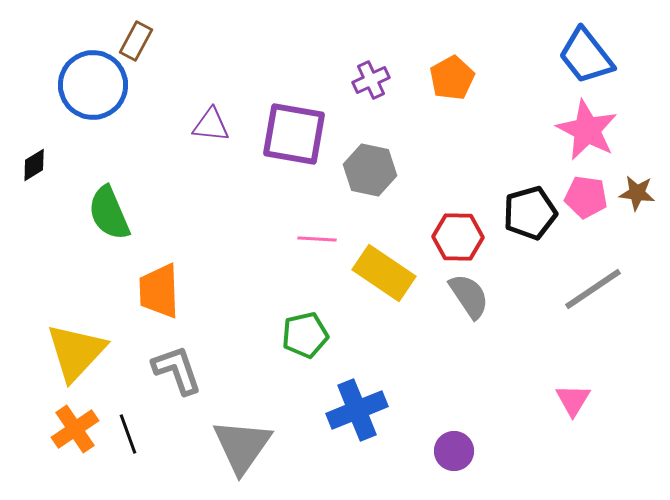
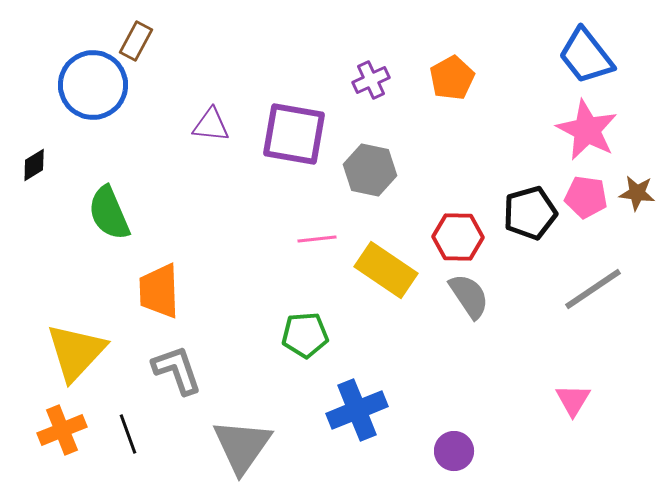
pink line: rotated 9 degrees counterclockwise
yellow rectangle: moved 2 px right, 3 px up
green pentagon: rotated 9 degrees clockwise
orange cross: moved 13 px left, 1 px down; rotated 12 degrees clockwise
